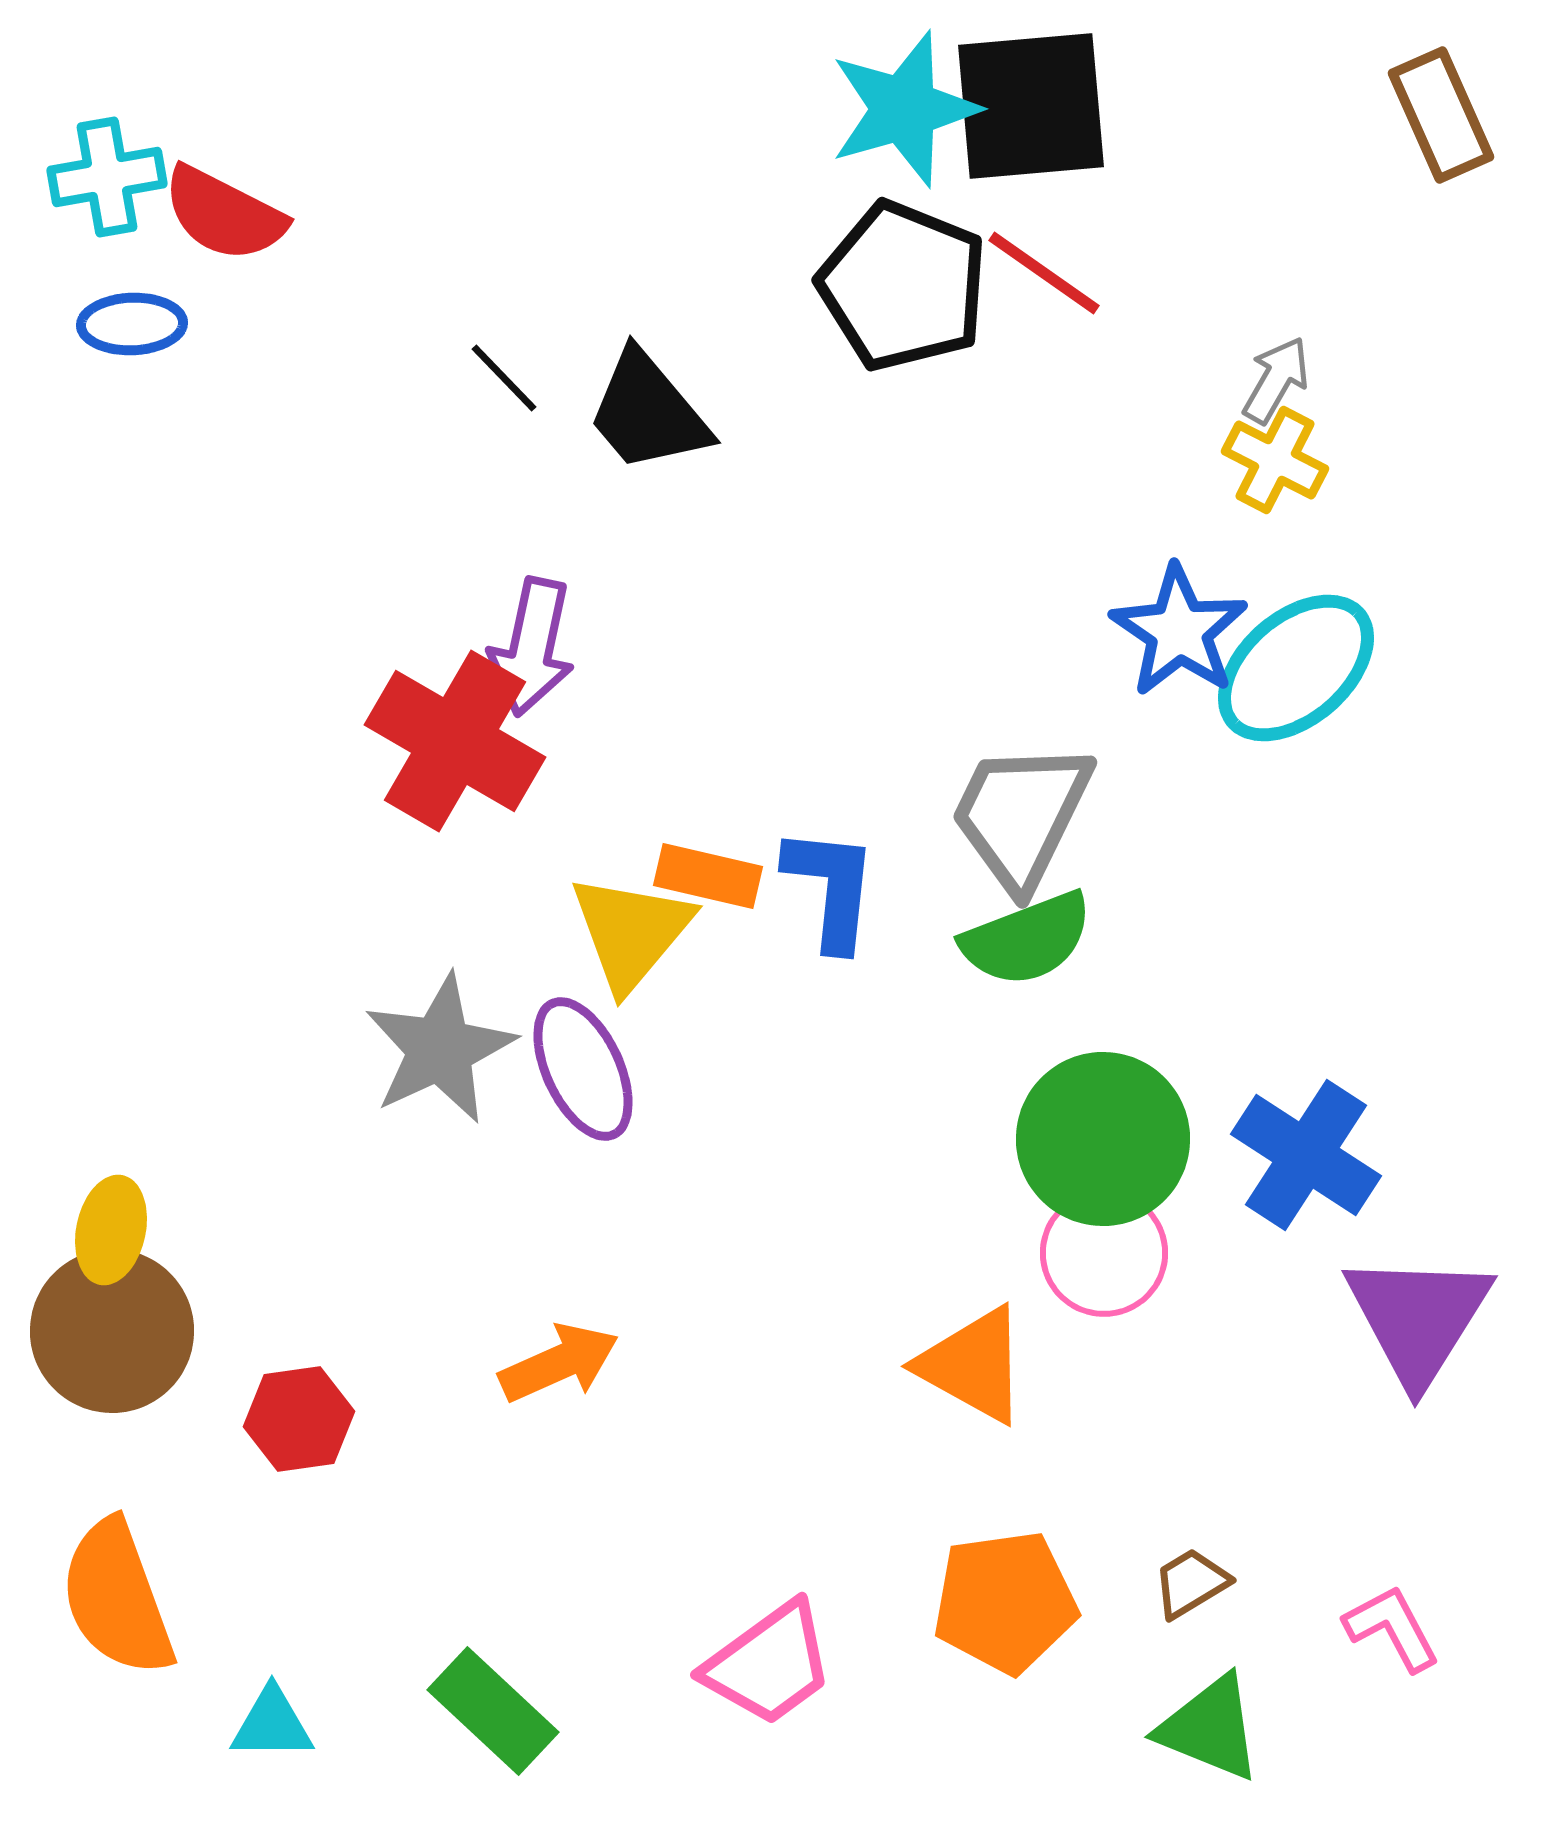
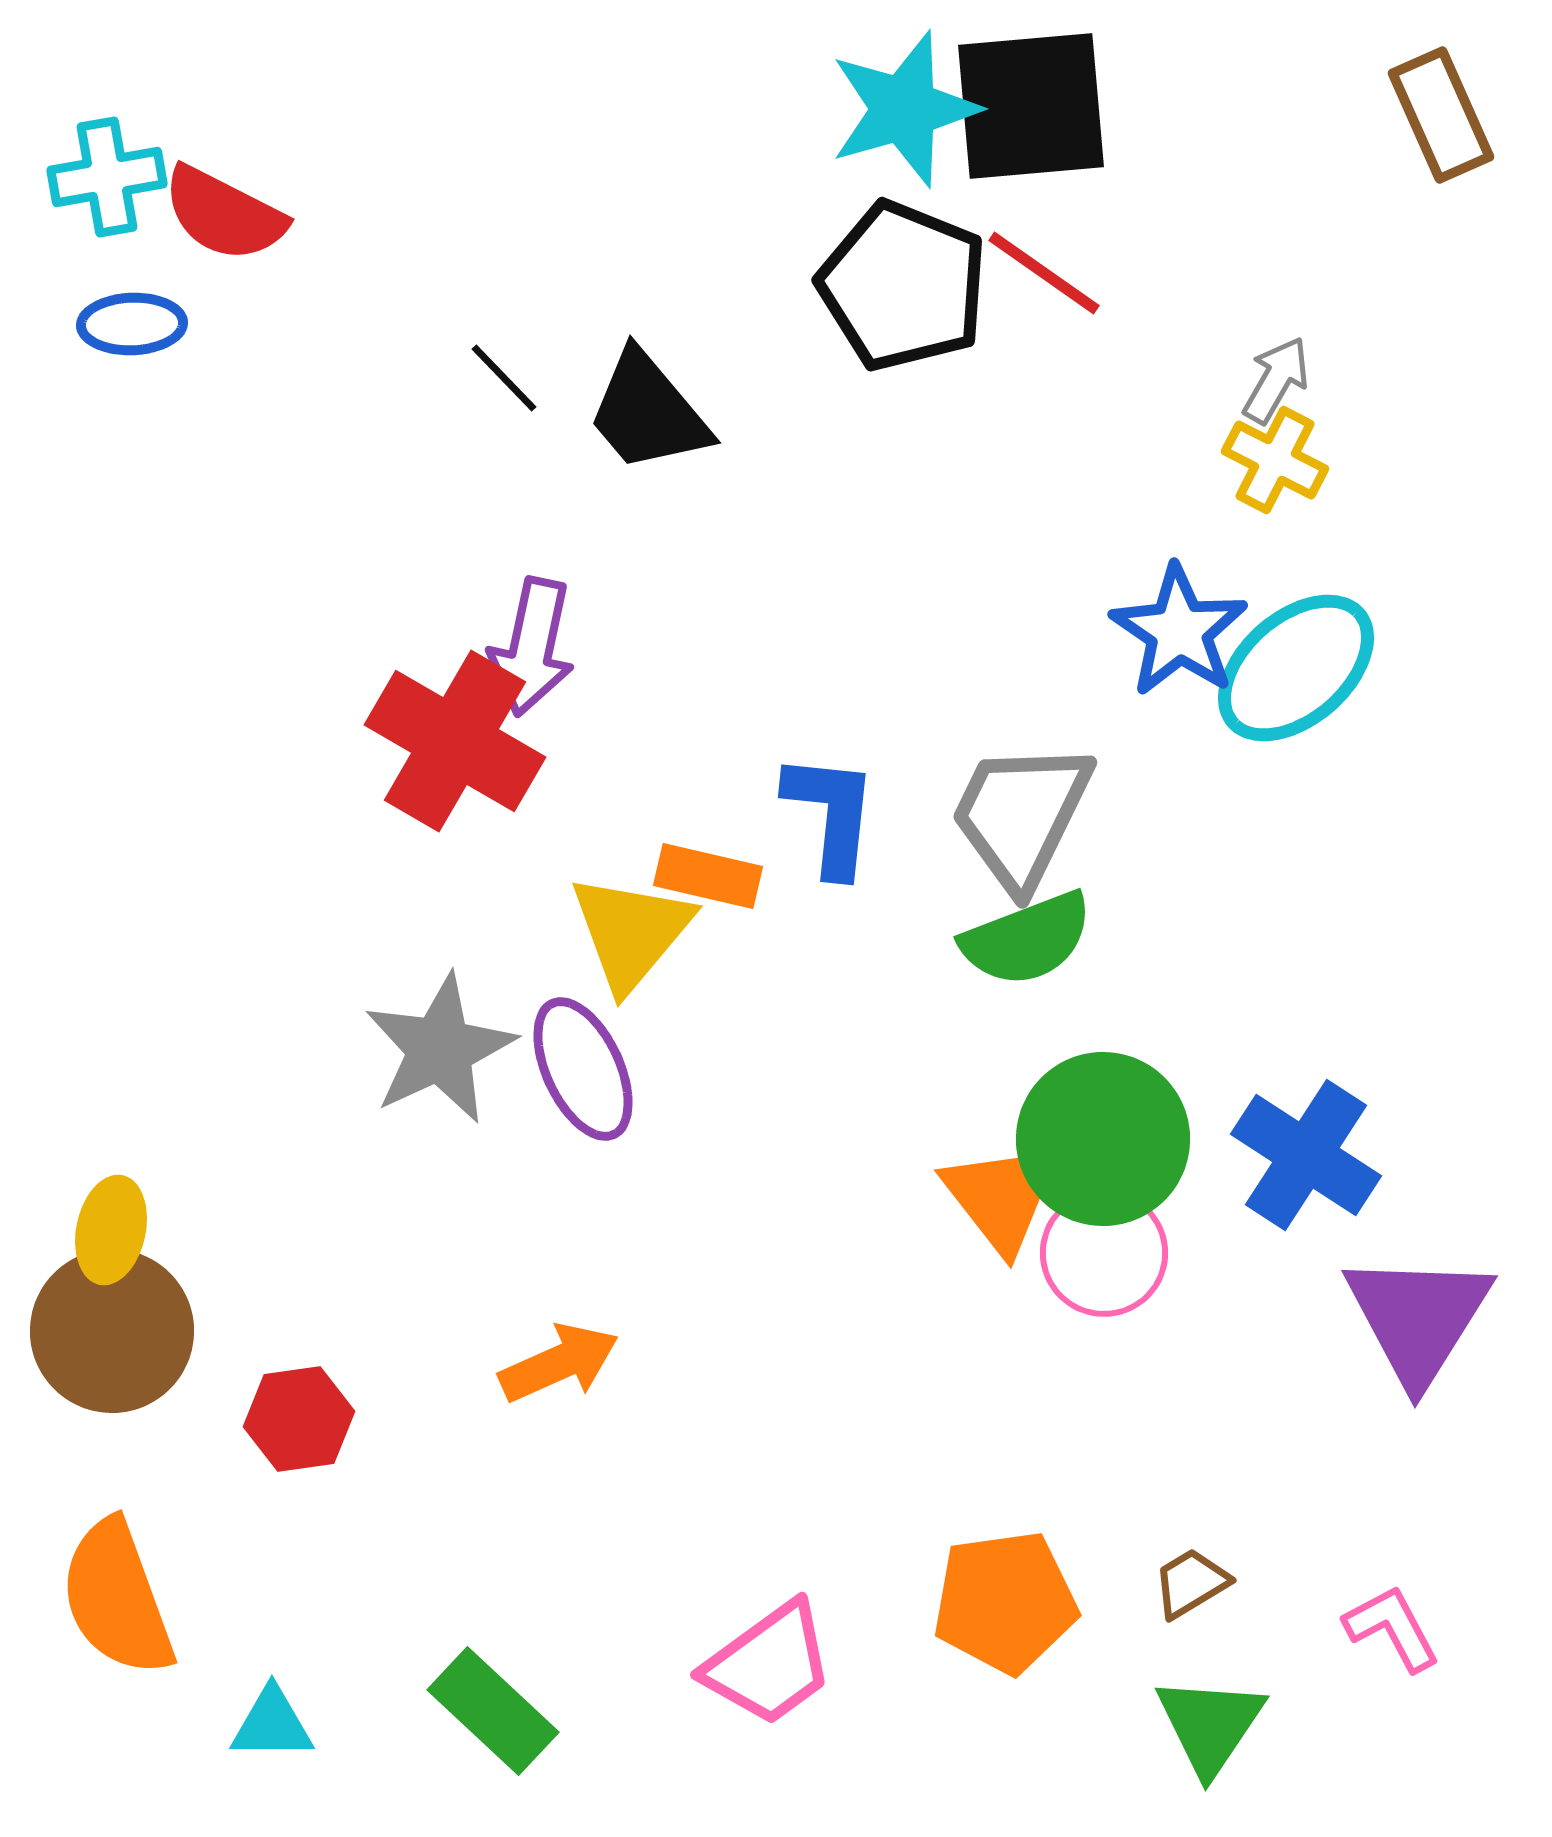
blue L-shape: moved 74 px up
orange triangle: moved 28 px right, 168 px up; rotated 23 degrees clockwise
green triangle: moved 3 px up; rotated 42 degrees clockwise
